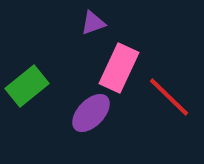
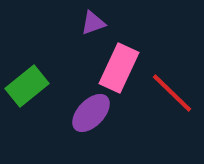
red line: moved 3 px right, 4 px up
